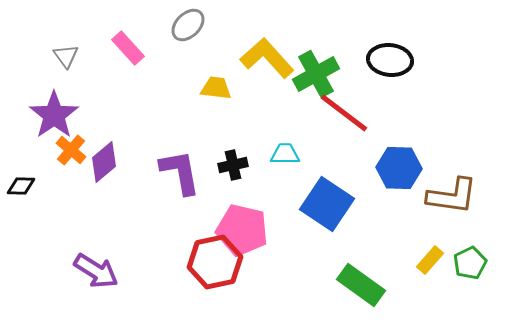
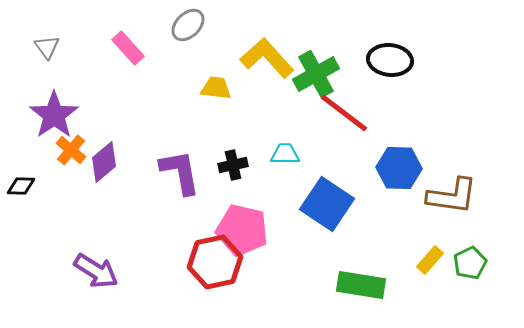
gray triangle: moved 19 px left, 9 px up
green rectangle: rotated 27 degrees counterclockwise
